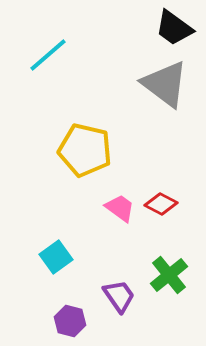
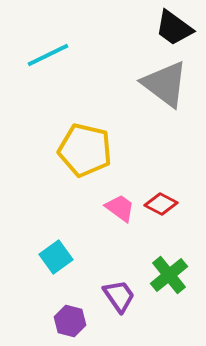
cyan line: rotated 15 degrees clockwise
